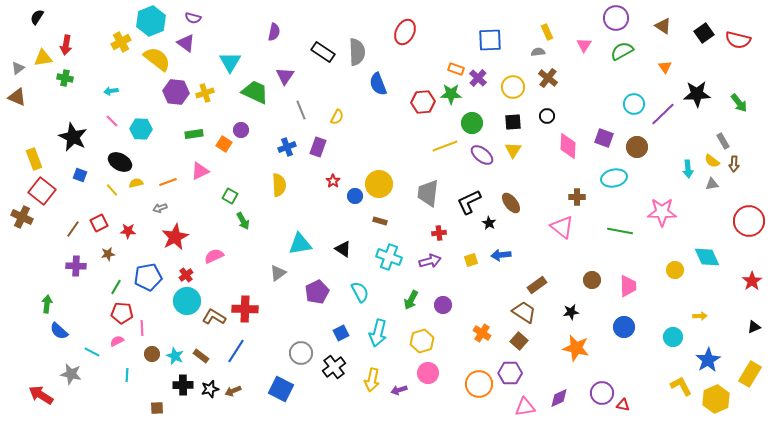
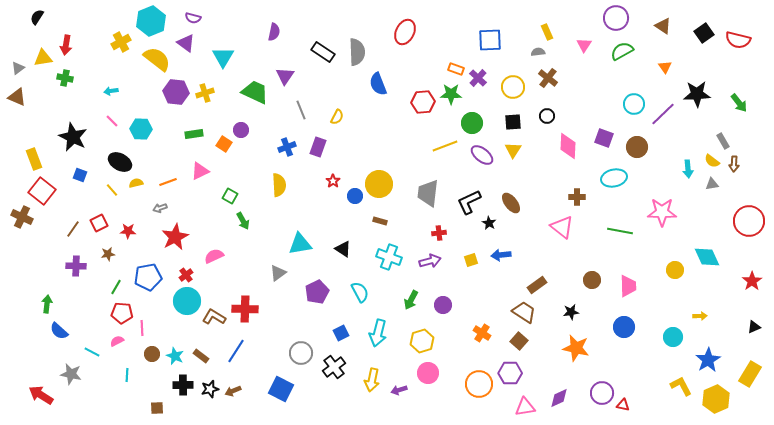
cyan triangle at (230, 62): moved 7 px left, 5 px up
